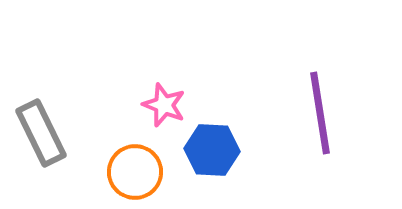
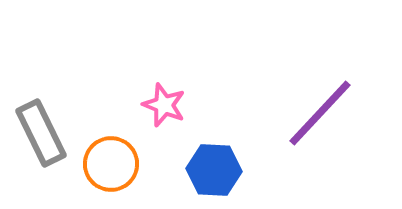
purple line: rotated 52 degrees clockwise
blue hexagon: moved 2 px right, 20 px down
orange circle: moved 24 px left, 8 px up
